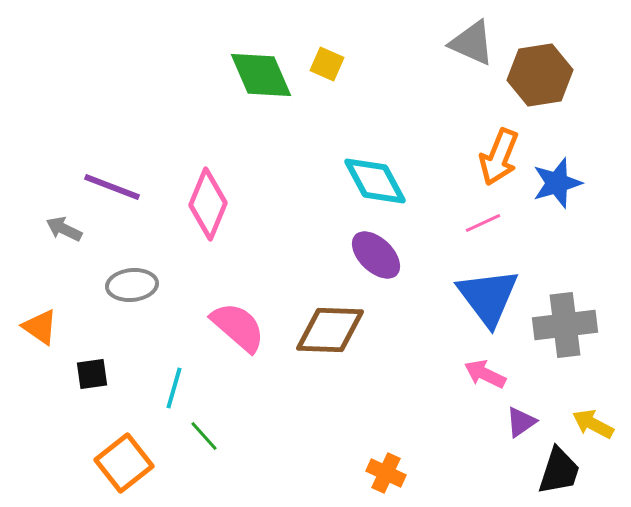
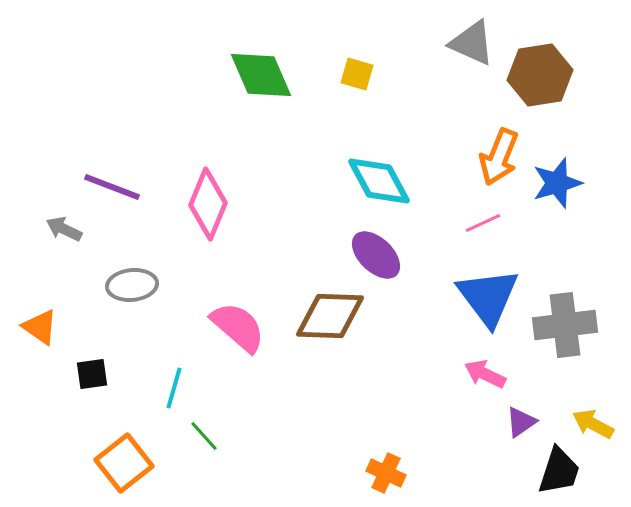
yellow square: moved 30 px right, 10 px down; rotated 8 degrees counterclockwise
cyan diamond: moved 4 px right
brown diamond: moved 14 px up
